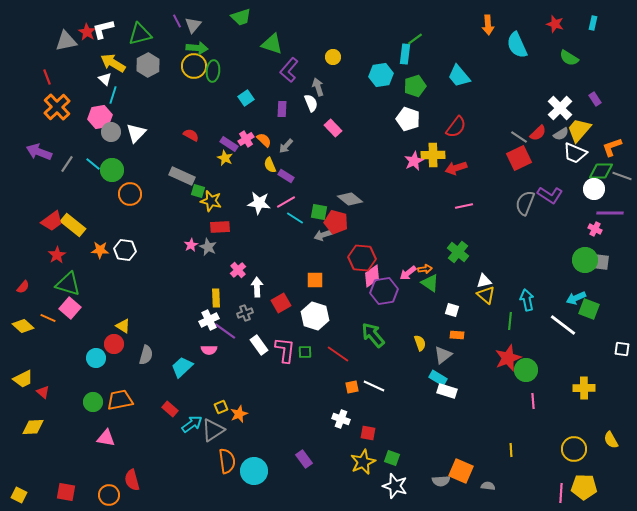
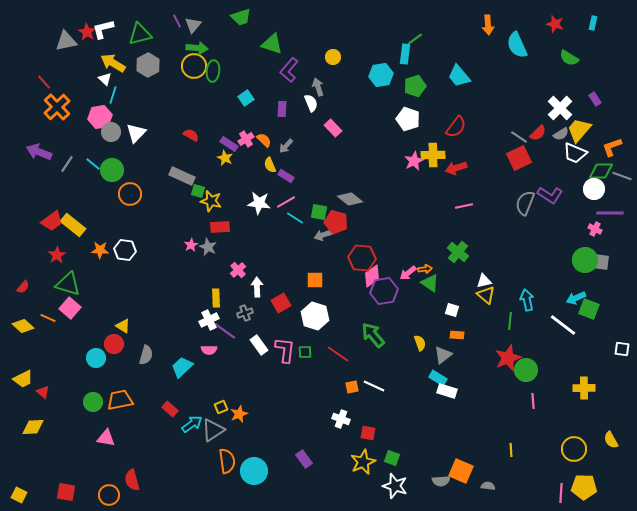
red line at (47, 77): moved 3 px left, 5 px down; rotated 21 degrees counterclockwise
